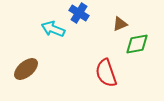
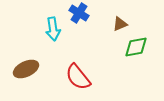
cyan arrow: rotated 120 degrees counterclockwise
green diamond: moved 1 px left, 3 px down
brown ellipse: rotated 15 degrees clockwise
red semicircle: moved 28 px left, 4 px down; rotated 20 degrees counterclockwise
